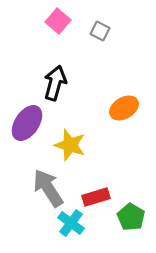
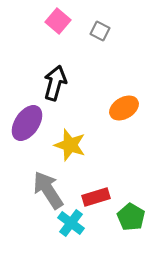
gray arrow: moved 2 px down
